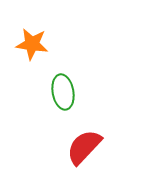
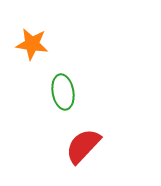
red semicircle: moved 1 px left, 1 px up
